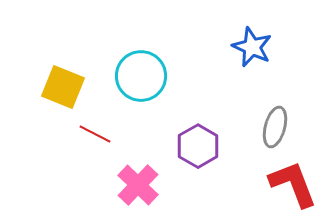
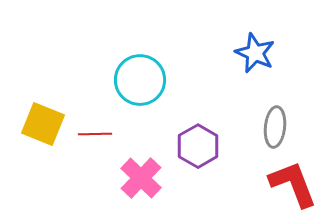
blue star: moved 3 px right, 6 px down
cyan circle: moved 1 px left, 4 px down
yellow square: moved 20 px left, 37 px down
gray ellipse: rotated 9 degrees counterclockwise
red line: rotated 28 degrees counterclockwise
pink cross: moved 3 px right, 7 px up
